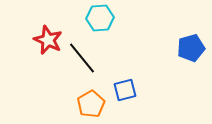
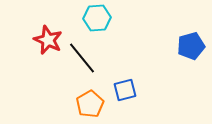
cyan hexagon: moved 3 px left
blue pentagon: moved 2 px up
orange pentagon: moved 1 px left
